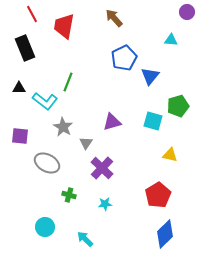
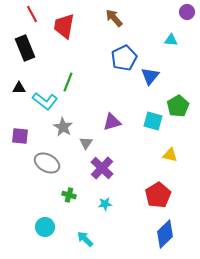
green pentagon: rotated 15 degrees counterclockwise
